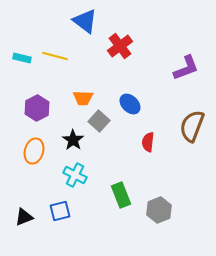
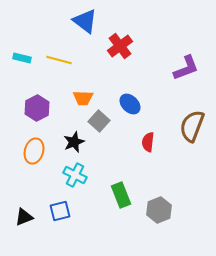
yellow line: moved 4 px right, 4 px down
black star: moved 1 px right, 2 px down; rotated 15 degrees clockwise
